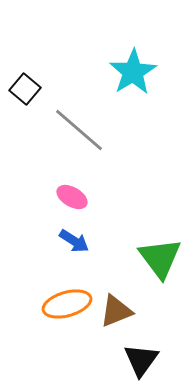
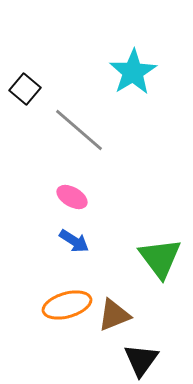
orange ellipse: moved 1 px down
brown triangle: moved 2 px left, 4 px down
